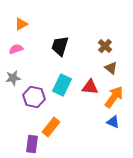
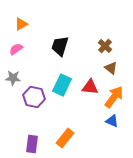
pink semicircle: rotated 16 degrees counterclockwise
gray star: rotated 14 degrees clockwise
blue triangle: moved 1 px left, 1 px up
orange rectangle: moved 14 px right, 11 px down
